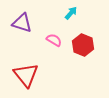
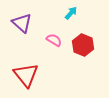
purple triangle: rotated 25 degrees clockwise
